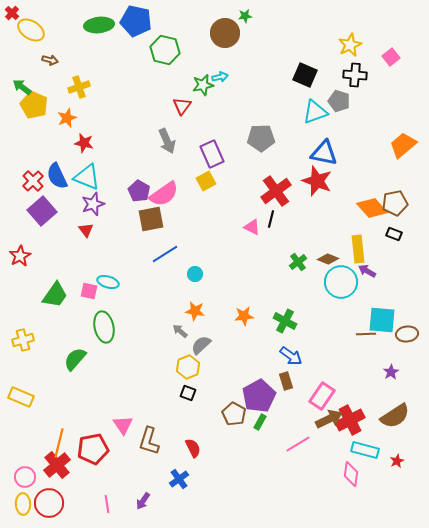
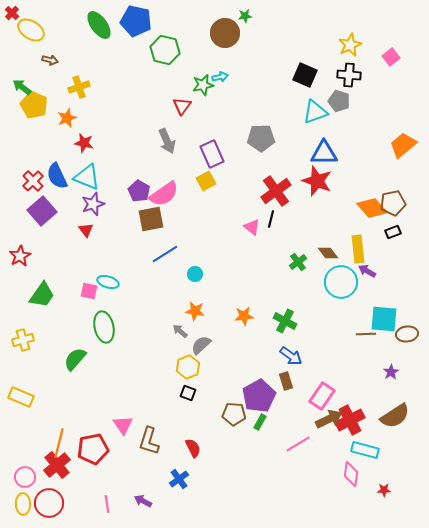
green ellipse at (99, 25): rotated 60 degrees clockwise
black cross at (355, 75): moved 6 px left
blue triangle at (324, 153): rotated 12 degrees counterclockwise
brown pentagon at (395, 203): moved 2 px left
pink triangle at (252, 227): rotated 12 degrees clockwise
black rectangle at (394, 234): moved 1 px left, 2 px up; rotated 42 degrees counterclockwise
brown diamond at (328, 259): moved 6 px up; rotated 30 degrees clockwise
green trapezoid at (55, 295): moved 13 px left
cyan square at (382, 320): moved 2 px right, 1 px up
brown pentagon at (234, 414): rotated 25 degrees counterclockwise
red star at (397, 461): moved 13 px left, 29 px down; rotated 24 degrees clockwise
purple arrow at (143, 501): rotated 84 degrees clockwise
